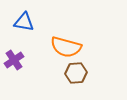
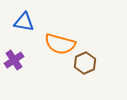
orange semicircle: moved 6 px left, 3 px up
brown hexagon: moved 9 px right, 10 px up; rotated 20 degrees counterclockwise
